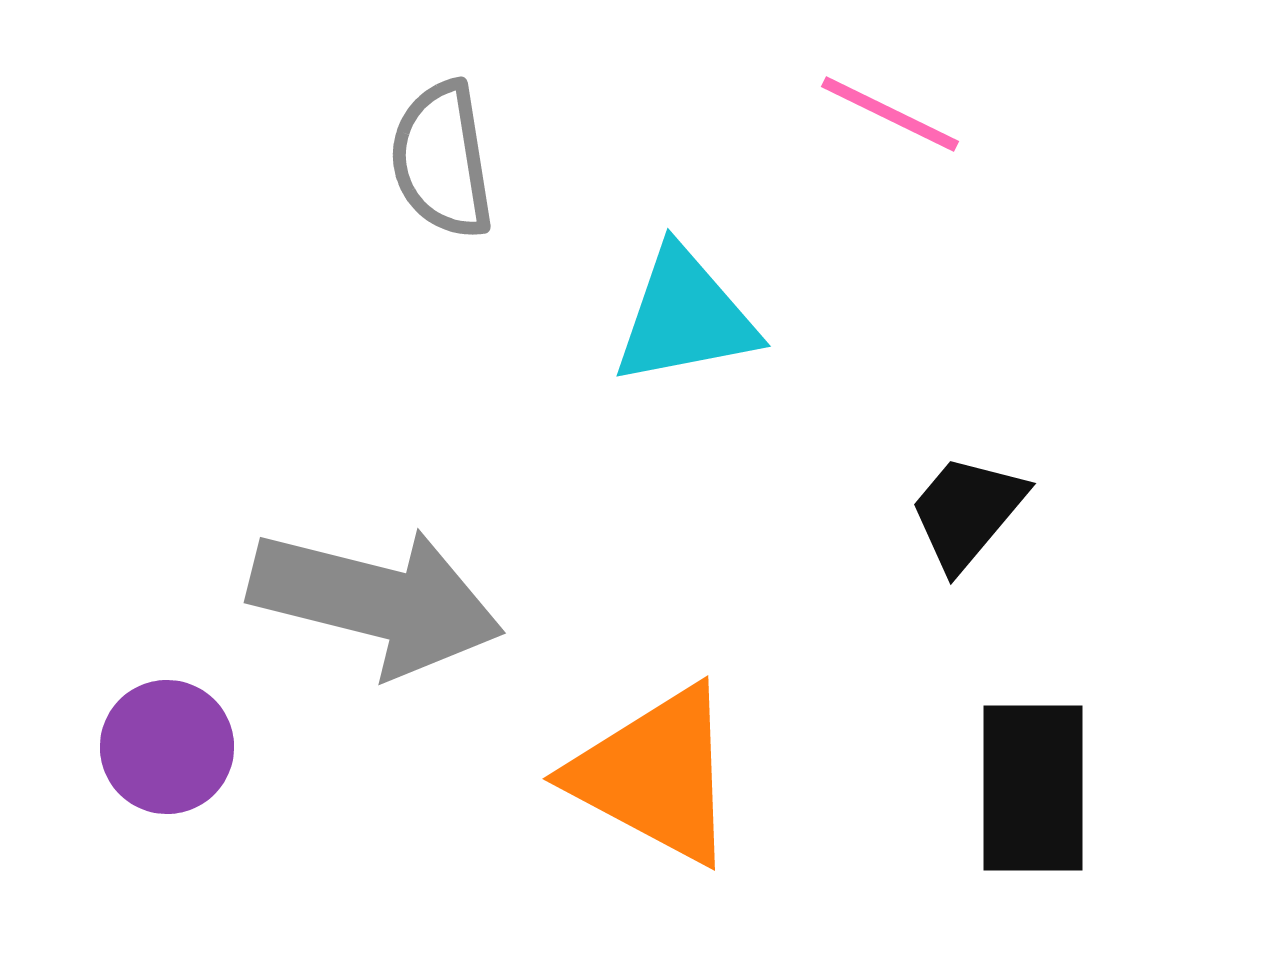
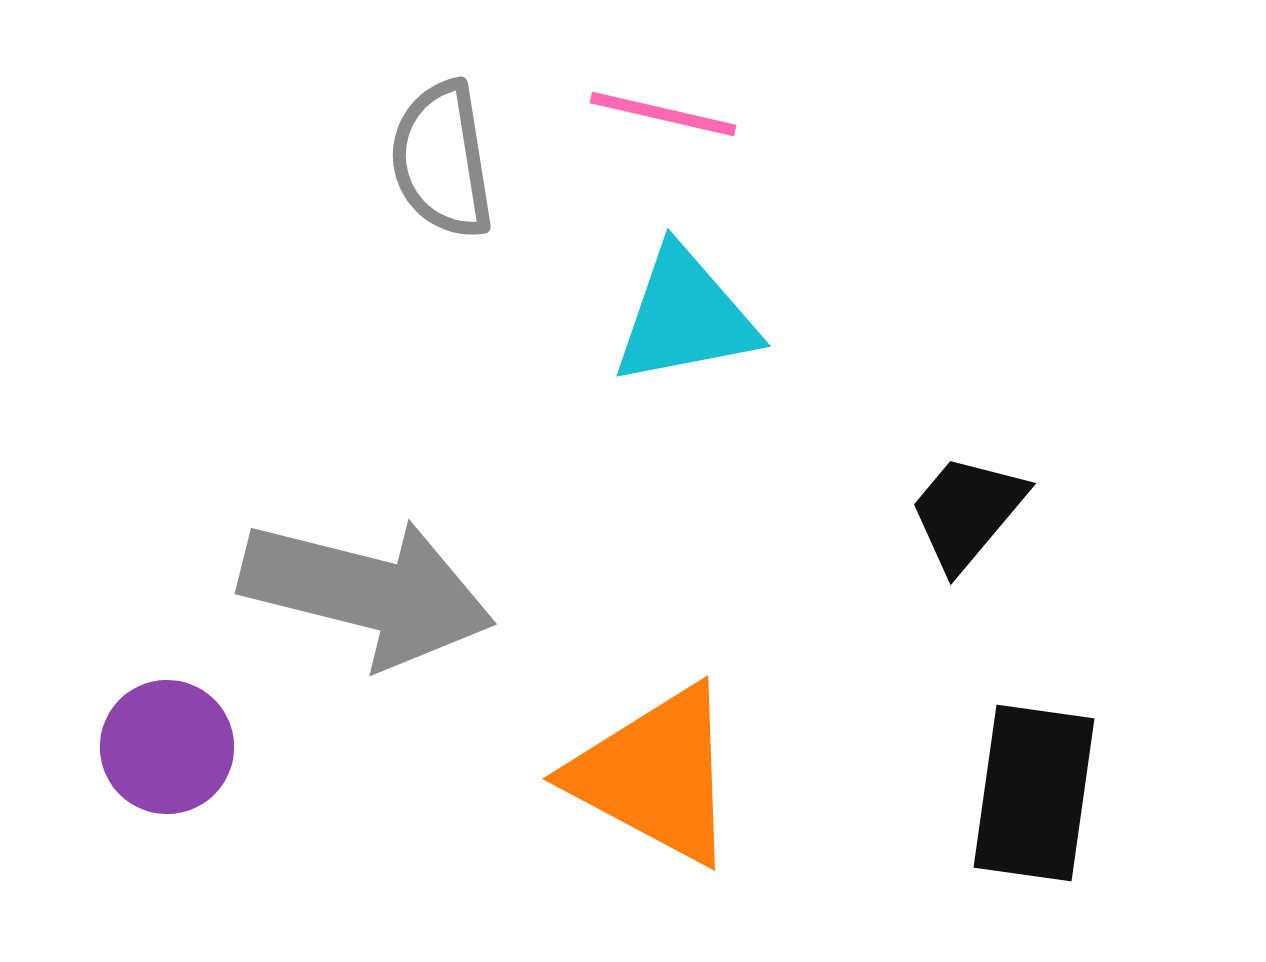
pink line: moved 227 px left; rotated 13 degrees counterclockwise
gray arrow: moved 9 px left, 9 px up
black rectangle: moved 1 px right, 5 px down; rotated 8 degrees clockwise
